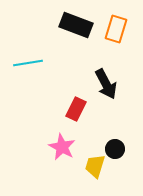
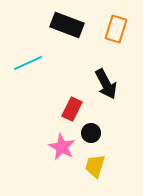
black rectangle: moved 9 px left
cyan line: rotated 16 degrees counterclockwise
red rectangle: moved 4 px left
black circle: moved 24 px left, 16 px up
